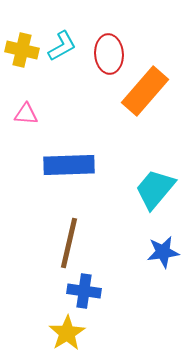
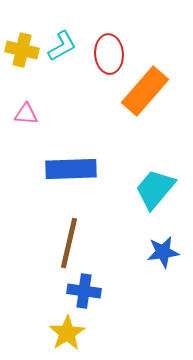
blue rectangle: moved 2 px right, 4 px down
